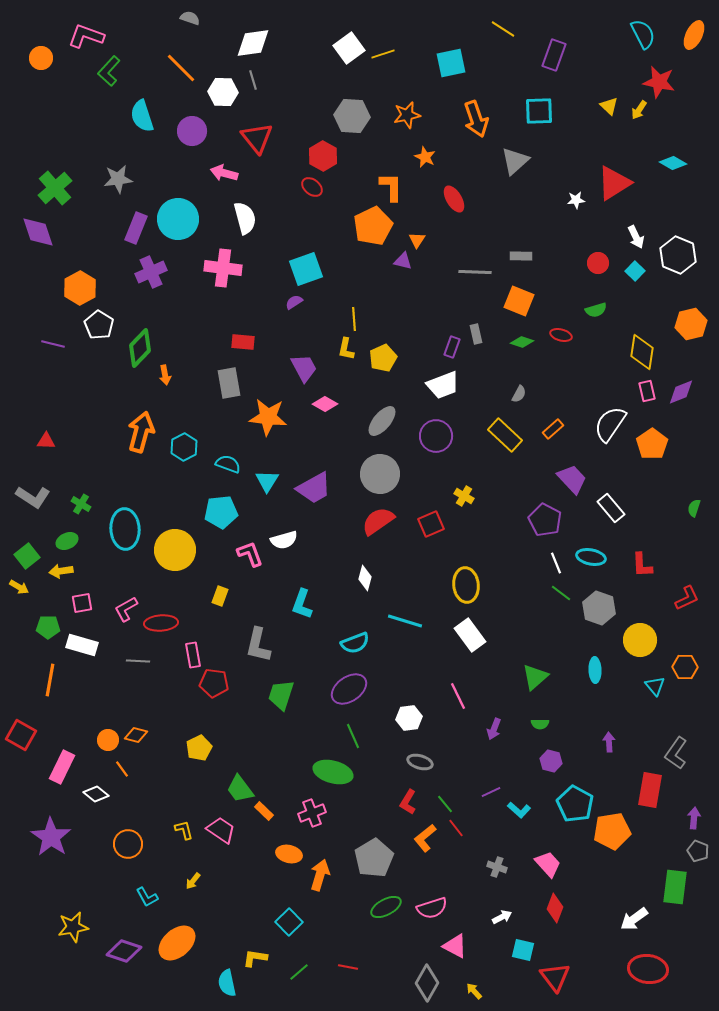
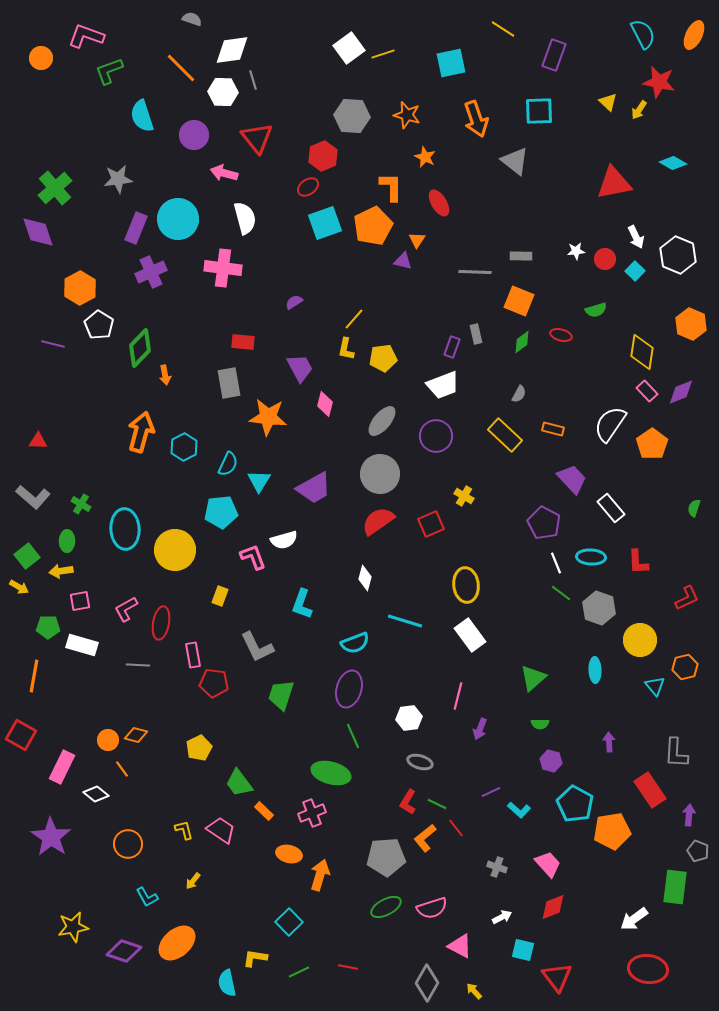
gray semicircle at (190, 18): moved 2 px right, 1 px down
white diamond at (253, 43): moved 21 px left, 7 px down
green L-shape at (109, 71): rotated 28 degrees clockwise
yellow triangle at (609, 106): moved 1 px left, 4 px up
orange star at (407, 115): rotated 28 degrees clockwise
purple circle at (192, 131): moved 2 px right, 4 px down
red hexagon at (323, 156): rotated 8 degrees clockwise
gray triangle at (515, 161): rotated 40 degrees counterclockwise
red triangle at (614, 183): rotated 21 degrees clockwise
red ellipse at (312, 187): moved 4 px left; rotated 75 degrees counterclockwise
red ellipse at (454, 199): moved 15 px left, 4 px down
white star at (576, 200): moved 51 px down
red circle at (598, 263): moved 7 px right, 4 px up
cyan square at (306, 269): moved 19 px right, 46 px up
yellow line at (354, 319): rotated 45 degrees clockwise
orange hexagon at (691, 324): rotated 24 degrees counterclockwise
green diamond at (522, 342): rotated 55 degrees counterclockwise
yellow pentagon at (383, 358): rotated 16 degrees clockwise
purple trapezoid at (304, 368): moved 4 px left
pink rectangle at (647, 391): rotated 30 degrees counterclockwise
pink diamond at (325, 404): rotated 75 degrees clockwise
orange rectangle at (553, 429): rotated 55 degrees clockwise
red triangle at (46, 441): moved 8 px left
cyan semicircle at (228, 464): rotated 95 degrees clockwise
cyan triangle at (267, 481): moved 8 px left
gray L-shape at (33, 497): rotated 8 degrees clockwise
purple pentagon at (545, 520): moved 1 px left, 3 px down
green ellipse at (67, 541): rotated 65 degrees counterclockwise
pink L-shape at (250, 554): moved 3 px right, 3 px down
cyan ellipse at (591, 557): rotated 8 degrees counterclockwise
red L-shape at (642, 565): moved 4 px left, 3 px up
pink square at (82, 603): moved 2 px left, 2 px up
red ellipse at (161, 623): rotated 76 degrees counterclockwise
gray L-shape at (258, 645): moved 1 px left, 2 px down; rotated 39 degrees counterclockwise
gray line at (138, 661): moved 4 px down
orange hexagon at (685, 667): rotated 15 degrees counterclockwise
green triangle at (535, 677): moved 2 px left, 1 px down
orange line at (50, 680): moved 16 px left, 4 px up
purple ellipse at (349, 689): rotated 39 degrees counterclockwise
pink line at (458, 696): rotated 40 degrees clockwise
purple arrow at (494, 729): moved 14 px left
gray L-shape at (676, 753): rotated 32 degrees counterclockwise
green ellipse at (333, 772): moved 2 px left, 1 px down
green trapezoid at (240, 789): moved 1 px left, 6 px up
red rectangle at (650, 790): rotated 44 degrees counterclockwise
green line at (445, 804): moved 8 px left; rotated 24 degrees counterclockwise
purple arrow at (694, 818): moved 5 px left, 3 px up
gray pentagon at (374, 858): moved 12 px right, 1 px up; rotated 27 degrees clockwise
red diamond at (555, 908): moved 2 px left, 1 px up; rotated 48 degrees clockwise
pink triangle at (455, 946): moved 5 px right
green line at (299, 972): rotated 15 degrees clockwise
red triangle at (555, 977): moved 2 px right
